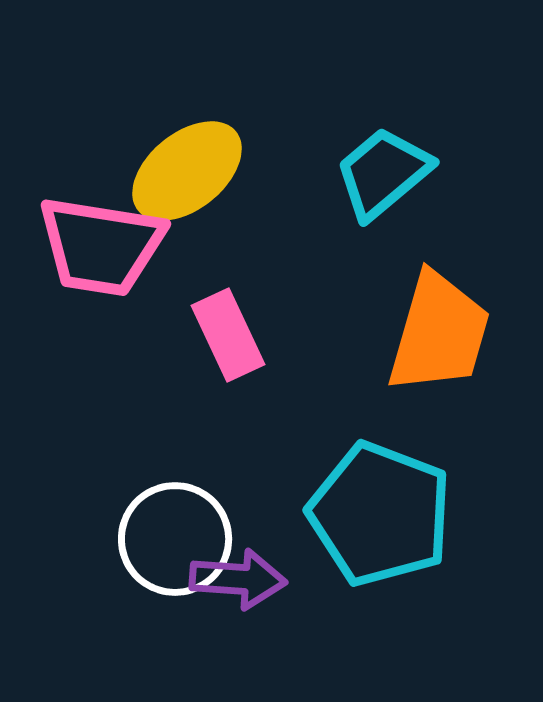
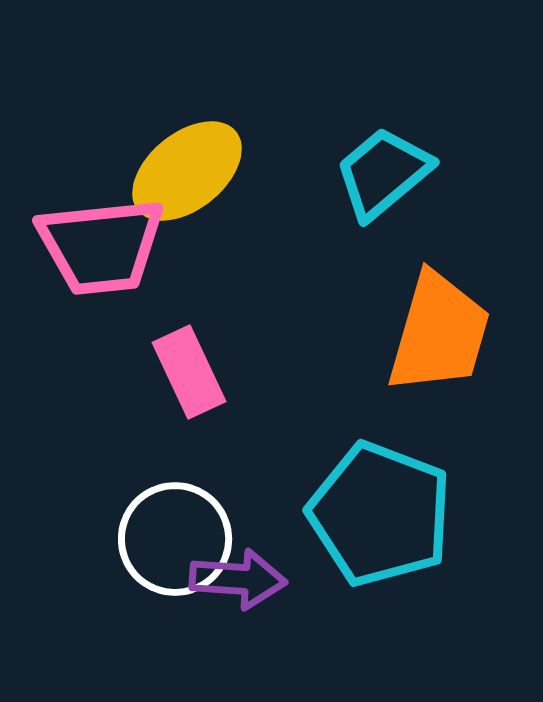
pink trapezoid: rotated 15 degrees counterclockwise
pink rectangle: moved 39 px left, 37 px down
